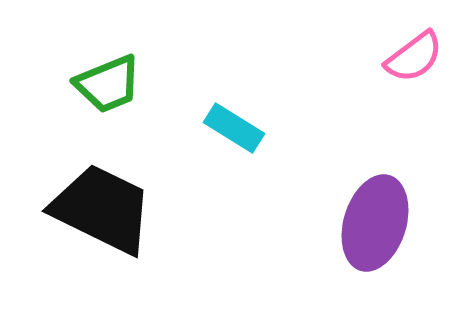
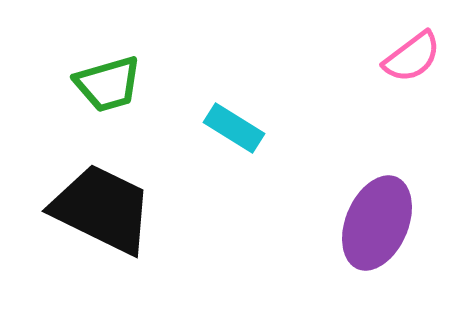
pink semicircle: moved 2 px left
green trapezoid: rotated 6 degrees clockwise
purple ellipse: moved 2 px right; rotated 6 degrees clockwise
